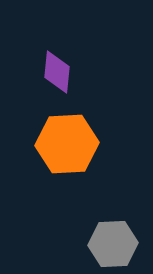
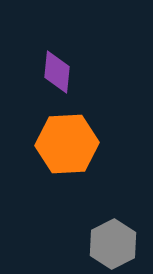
gray hexagon: rotated 24 degrees counterclockwise
